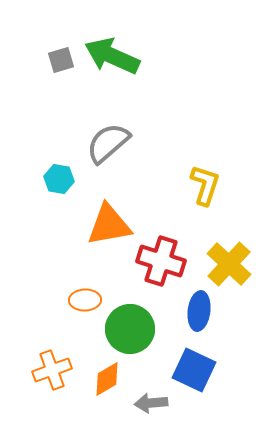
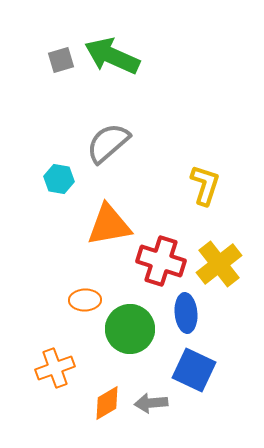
yellow cross: moved 10 px left; rotated 9 degrees clockwise
blue ellipse: moved 13 px left, 2 px down; rotated 12 degrees counterclockwise
orange cross: moved 3 px right, 2 px up
orange diamond: moved 24 px down
